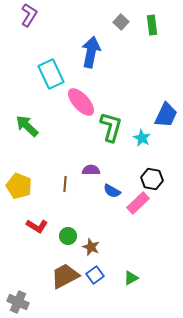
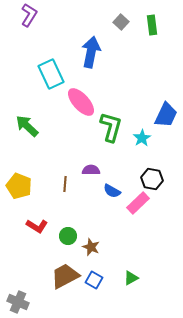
cyan star: rotated 12 degrees clockwise
blue square: moved 1 px left, 5 px down; rotated 24 degrees counterclockwise
